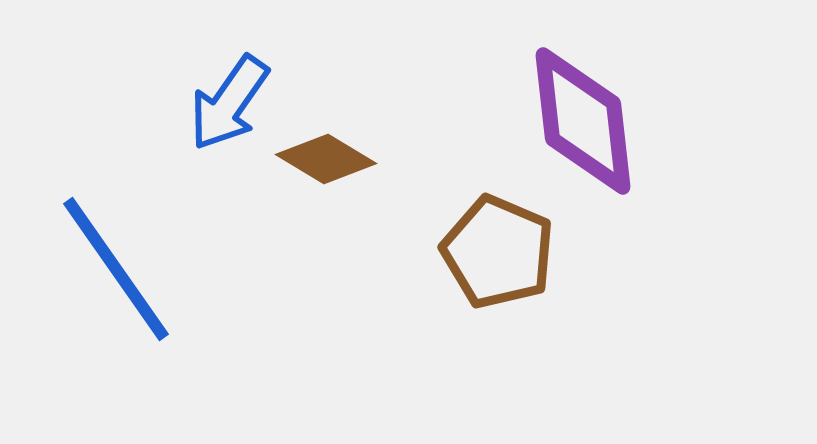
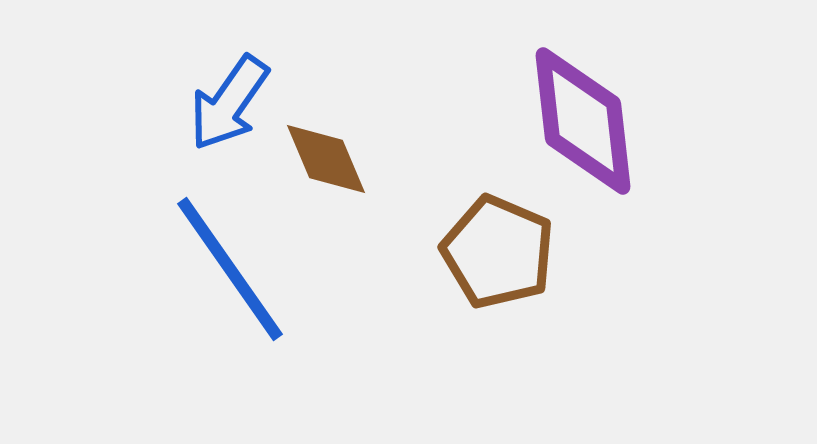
brown diamond: rotated 36 degrees clockwise
blue line: moved 114 px right
